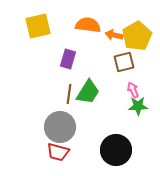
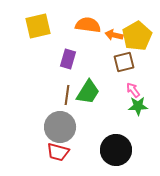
pink arrow: rotated 14 degrees counterclockwise
brown line: moved 2 px left, 1 px down
